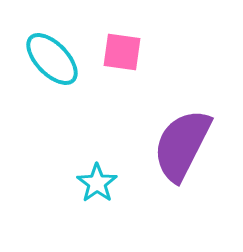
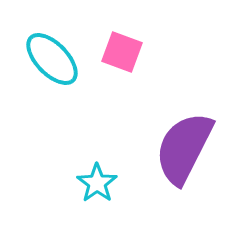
pink square: rotated 12 degrees clockwise
purple semicircle: moved 2 px right, 3 px down
